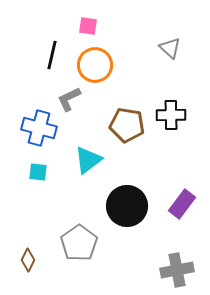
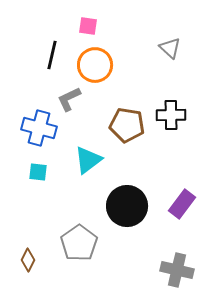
gray cross: rotated 24 degrees clockwise
